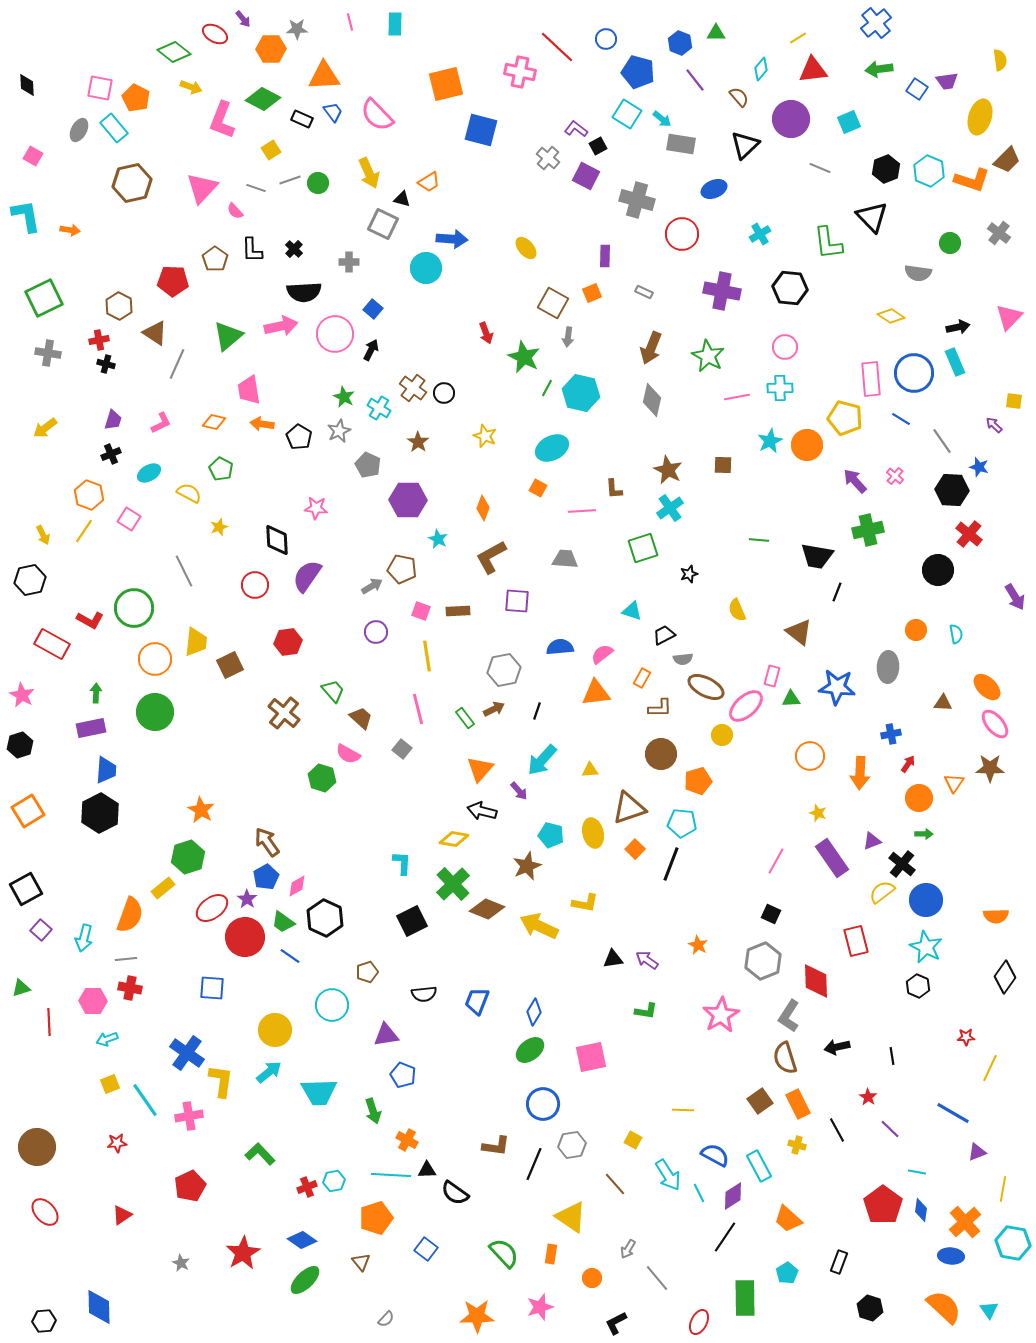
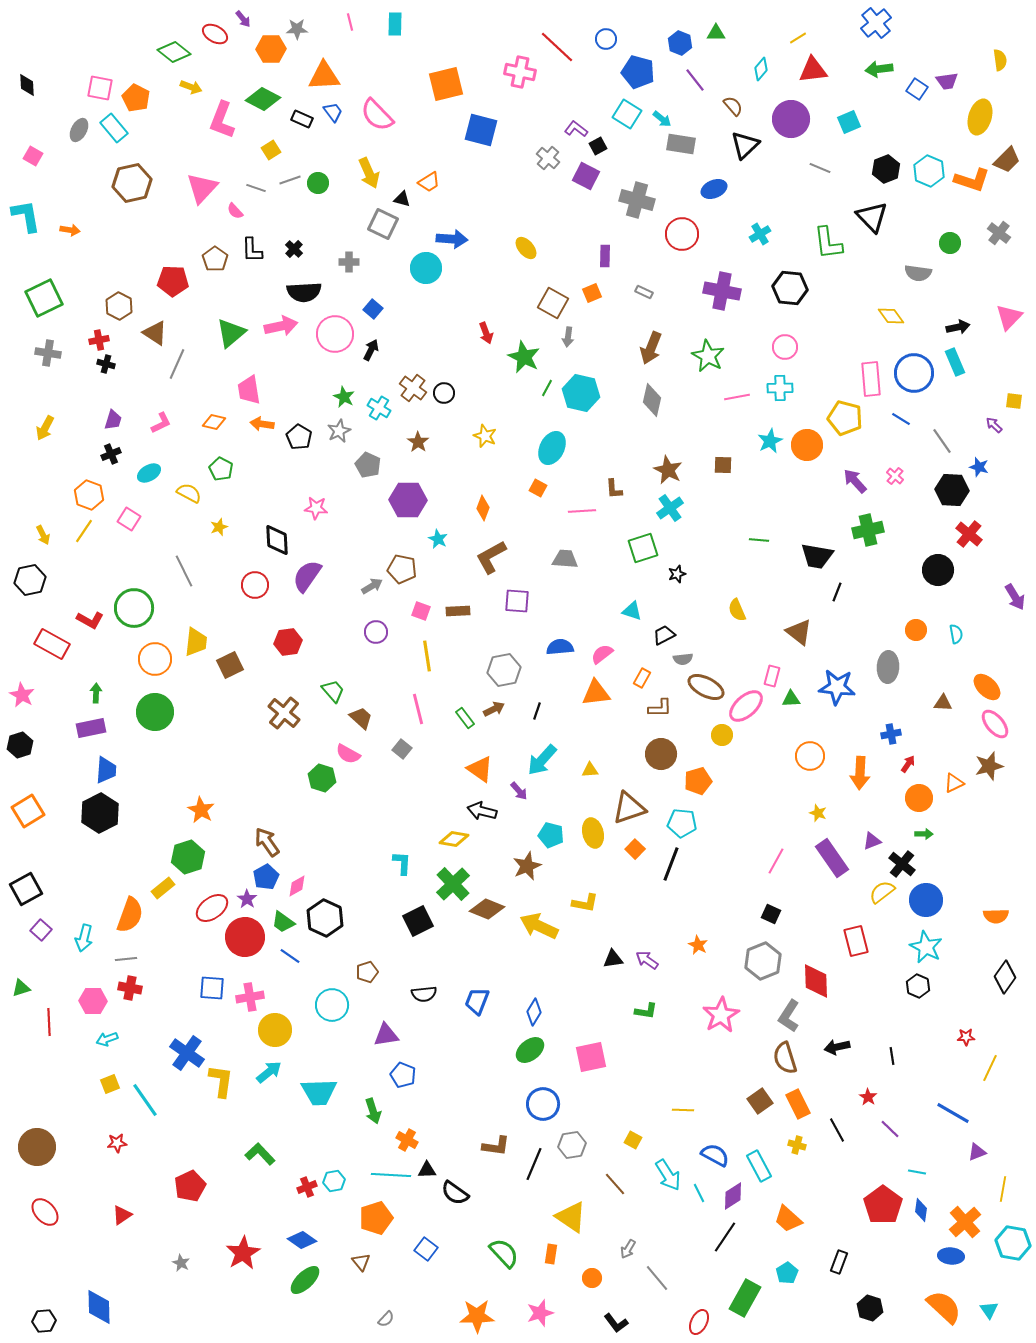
brown semicircle at (739, 97): moved 6 px left, 9 px down
yellow diamond at (891, 316): rotated 20 degrees clockwise
green triangle at (228, 336): moved 3 px right, 3 px up
yellow arrow at (45, 428): rotated 25 degrees counterclockwise
cyan ellipse at (552, 448): rotated 36 degrees counterclockwise
black star at (689, 574): moved 12 px left
brown star at (990, 768): moved 1 px left, 2 px up; rotated 16 degrees counterclockwise
orange triangle at (480, 769): rotated 36 degrees counterclockwise
orange triangle at (954, 783): rotated 30 degrees clockwise
black square at (412, 921): moved 6 px right
pink cross at (189, 1116): moved 61 px right, 119 px up
green rectangle at (745, 1298): rotated 30 degrees clockwise
pink star at (540, 1307): moved 6 px down
black L-shape at (616, 1323): rotated 100 degrees counterclockwise
